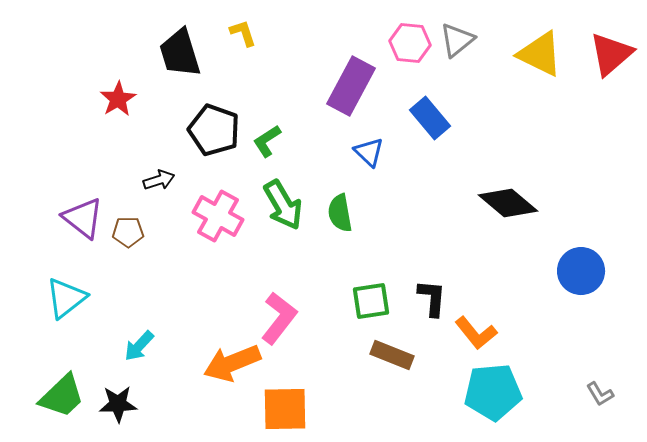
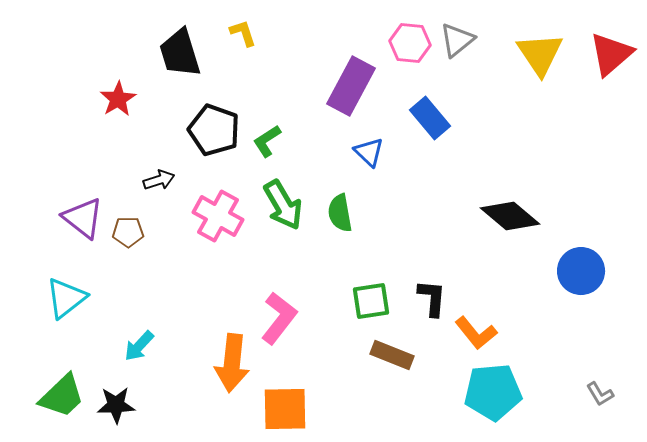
yellow triangle: rotated 30 degrees clockwise
black diamond: moved 2 px right, 13 px down
orange arrow: rotated 62 degrees counterclockwise
black star: moved 2 px left, 1 px down
